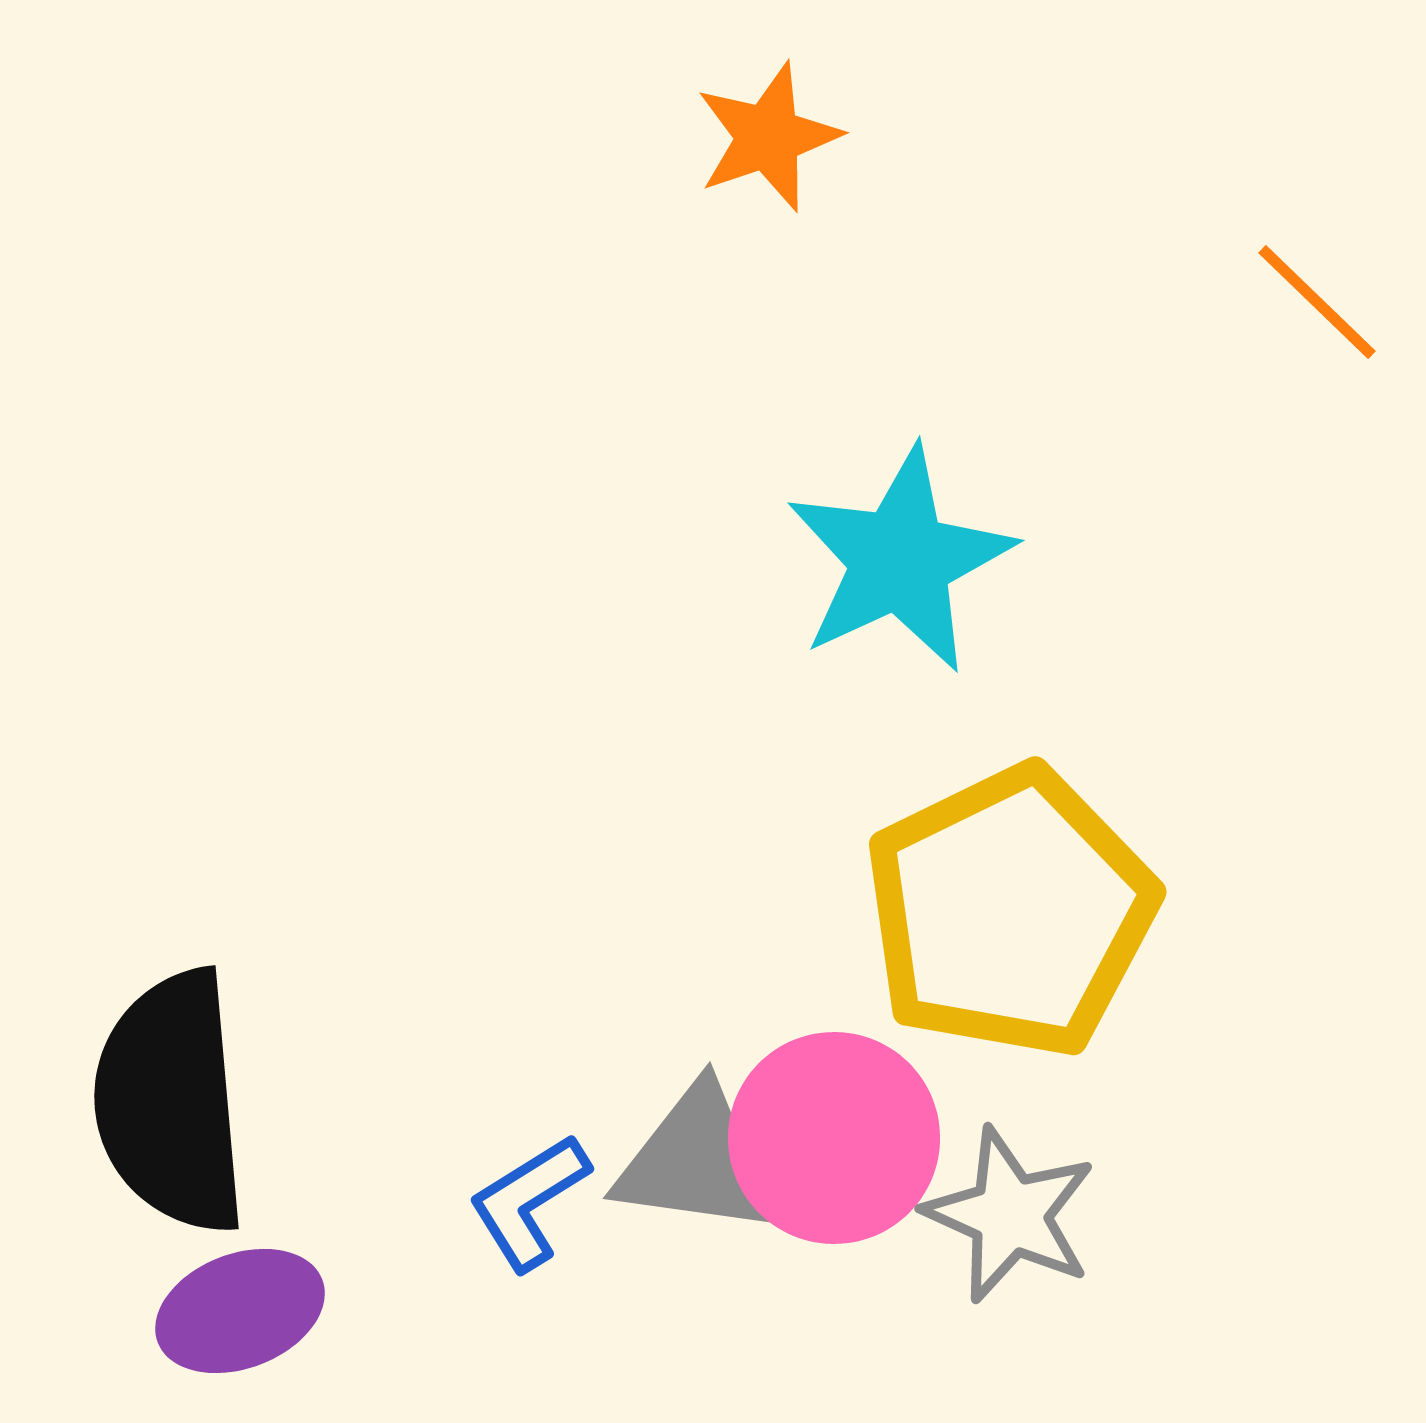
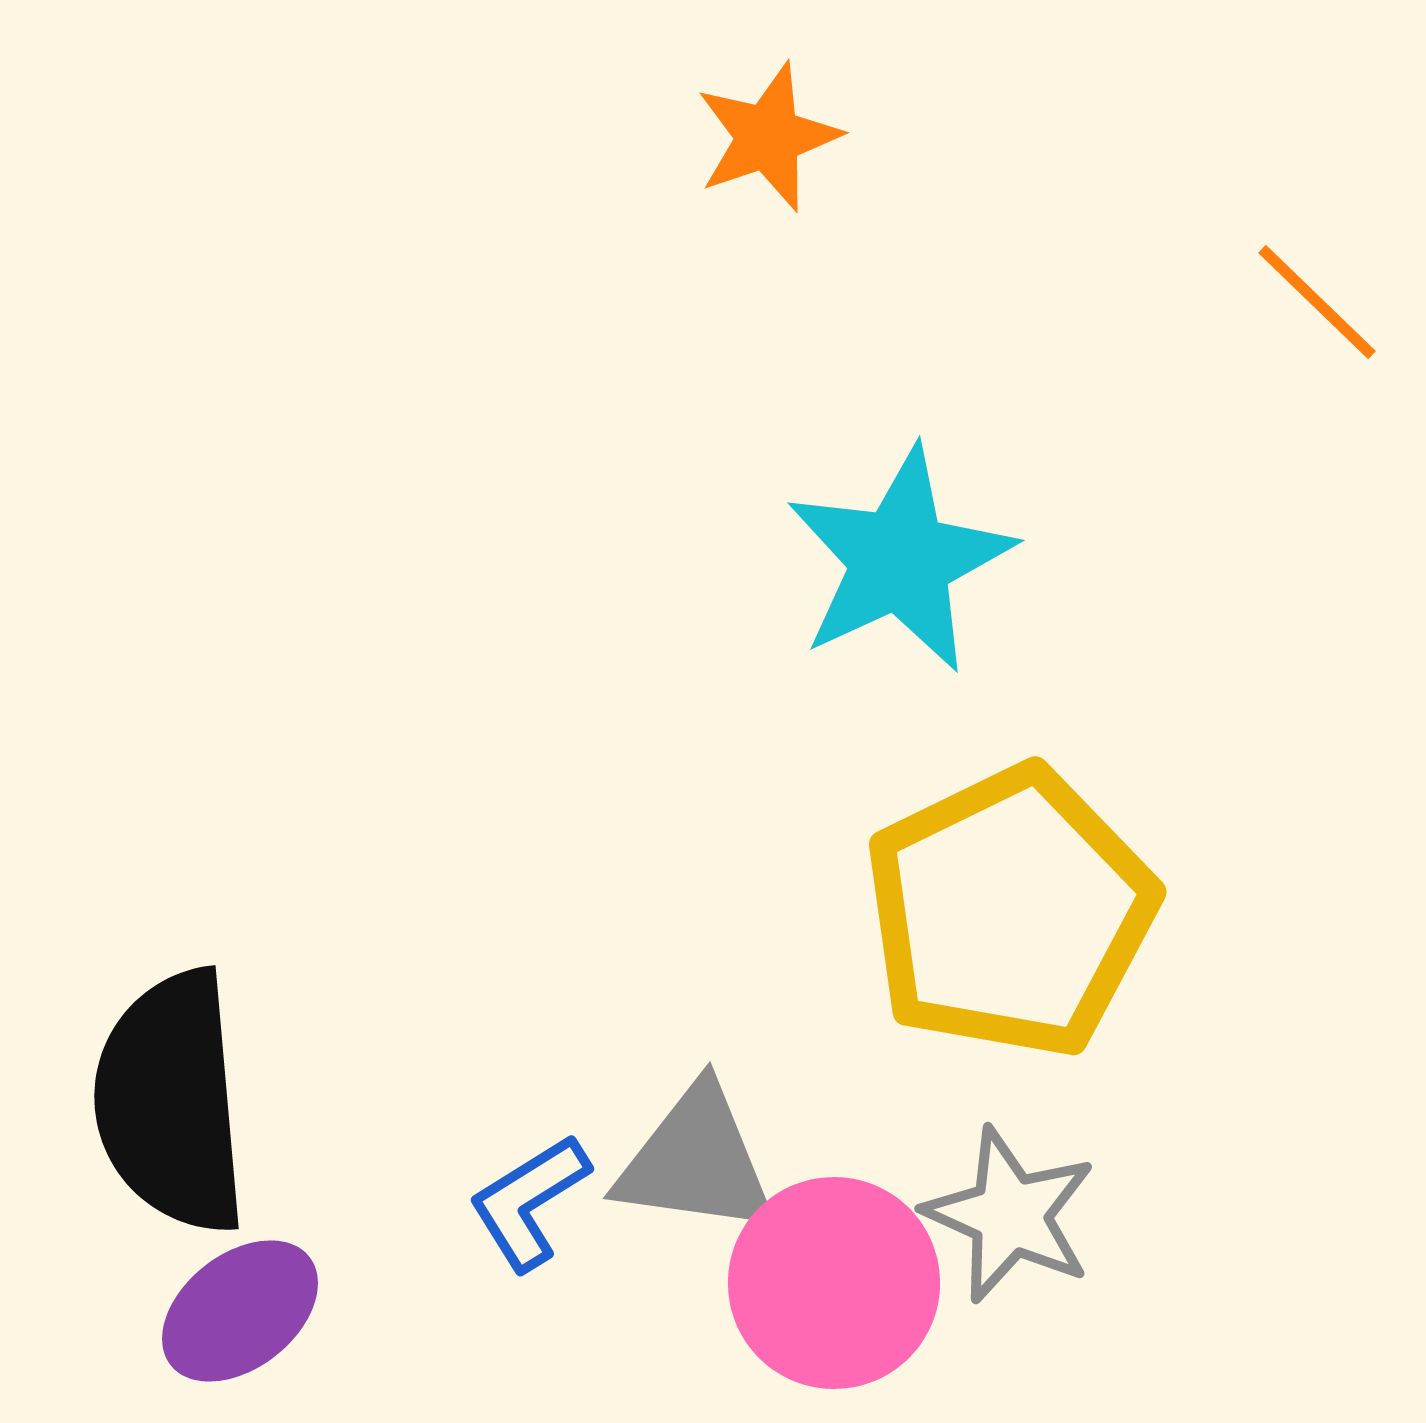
pink circle: moved 145 px down
purple ellipse: rotated 17 degrees counterclockwise
